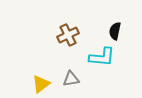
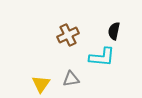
black semicircle: moved 1 px left
yellow triangle: rotated 18 degrees counterclockwise
